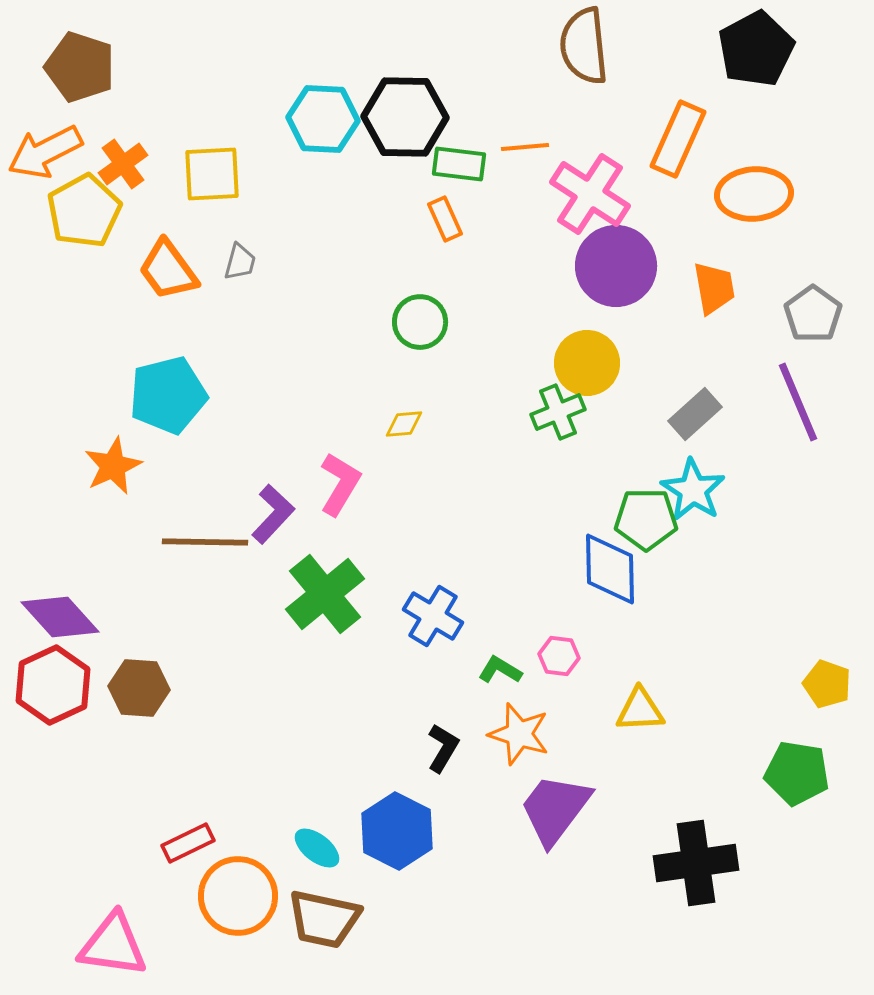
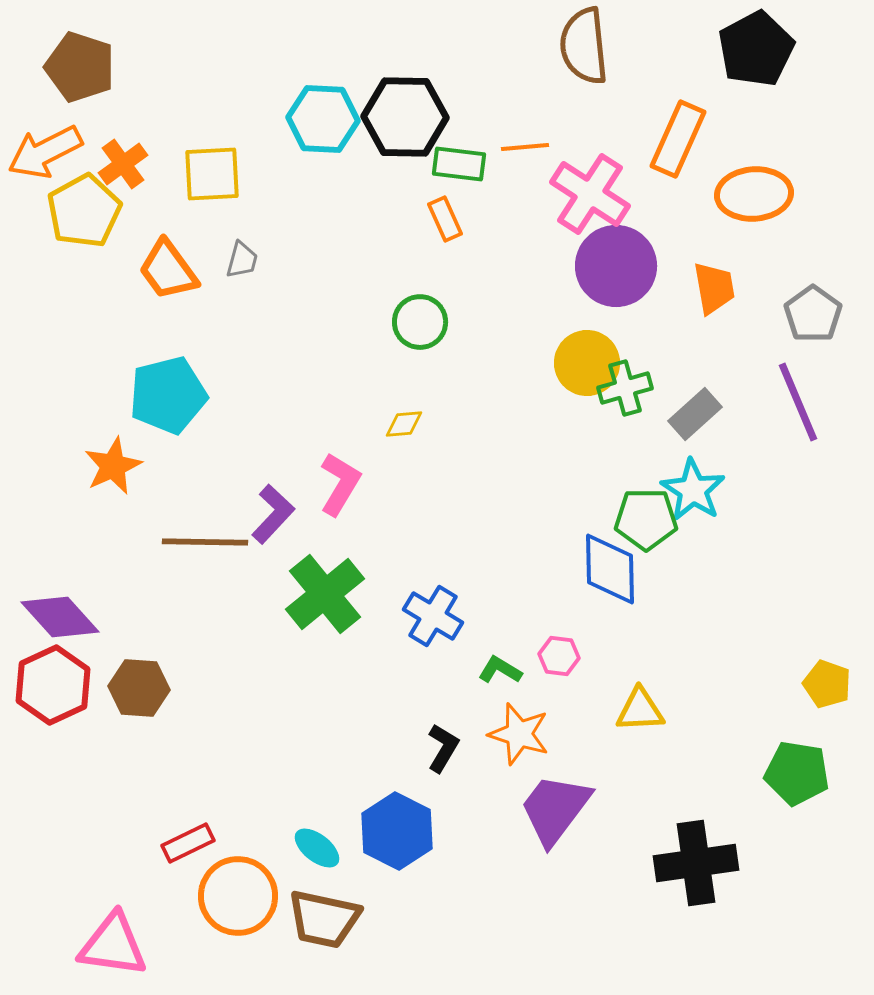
gray trapezoid at (240, 262): moved 2 px right, 2 px up
green cross at (558, 412): moved 67 px right, 24 px up; rotated 6 degrees clockwise
